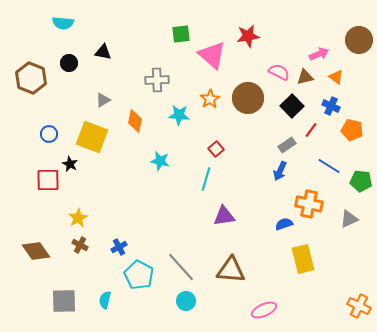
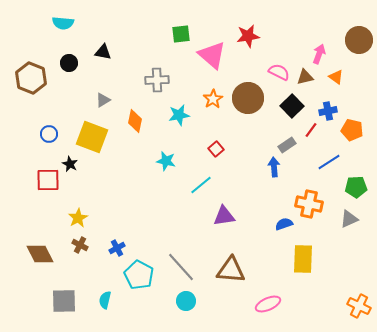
pink arrow at (319, 54): rotated 48 degrees counterclockwise
orange star at (210, 99): moved 3 px right
blue cross at (331, 106): moved 3 px left, 5 px down; rotated 36 degrees counterclockwise
cyan star at (179, 115): rotated 15 degrees counterclockwise
cyan star at (160, 161): moved 6 px right
blue line at (329, 166): moved 4 px up; rotated 65 degrees counterclockwise
blue arrow at (280, 171): moved 6 px left, 4 px up; rotated 150 degrees clockwise
cyan line at (206, 179): moved 5 px left, 6 px down; rotated 35 degrees clockwise
green pentagon at (361, 181): moved 5 px left, 6 px down; rotated 10 degrees counterclockwise
blue cross at (119, 247): moved 2 px left, 1 px down
brown diamond at (36, 251): moved 4 px right, 3 px down; rotated 8 degrees clockwise
yellow rectangle at (303, 259): rotated 16 degrees clockwise
pink ellipse at (264, 310): moved 4 px right, 6 px up
